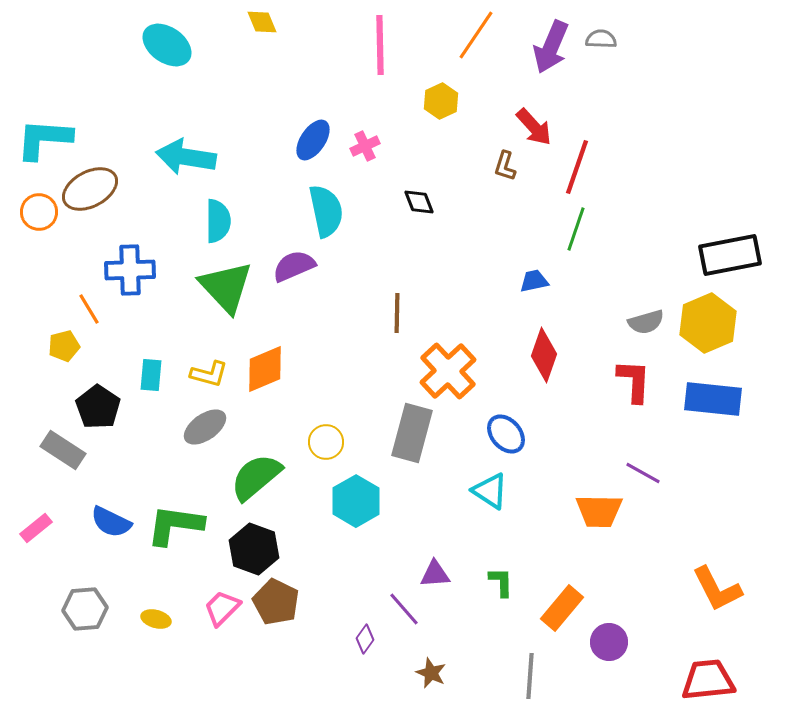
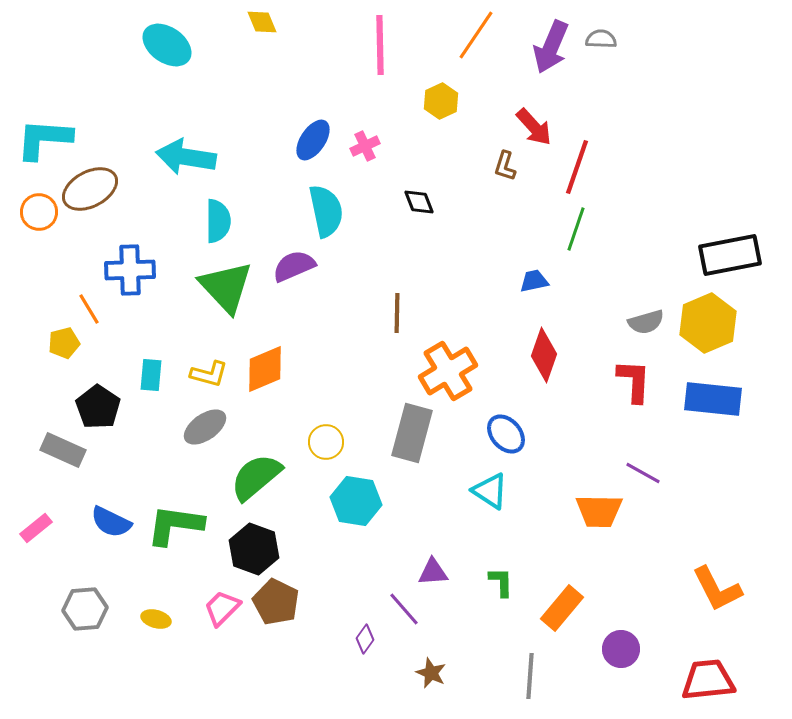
yellow pentagon at (64, 346): moved 3 px up
orange cross at (448, 371): rotated 12 degrees clockwise
gray rectangle at (63, 450): rotated 9 degrees counterclockwise
cyan hexagon at (356, 501): rotated 21 degrees counterclockwise
purple triangle at (435, 574): moved 2 px left, 2 px up
purple circle at (609, 642): moved 12 px right, 7 px down
